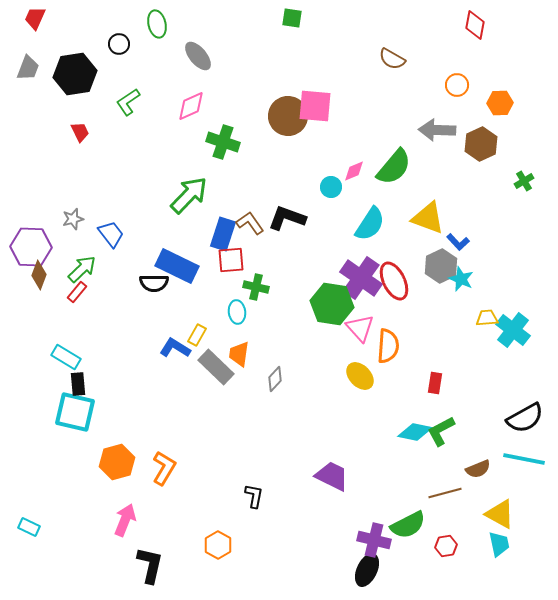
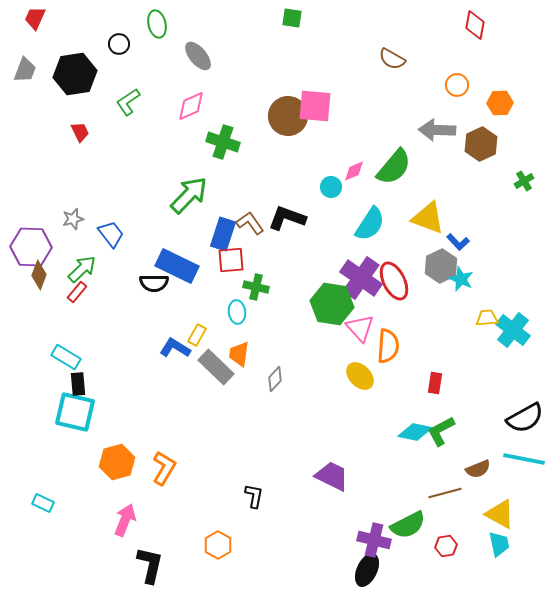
gray trapezoid at (28, 68): moved 3 px left, 2 px down
cyan rectangle at (29, 527): moved 14 px right, 24 px up
